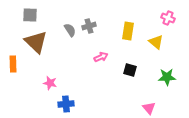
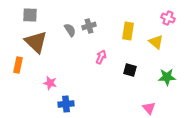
pink arrow: rotated 40 degrees counterclockwise
orange rectangle: moved 5 px right, 1 px down; rotated 14 degrees clockwise
